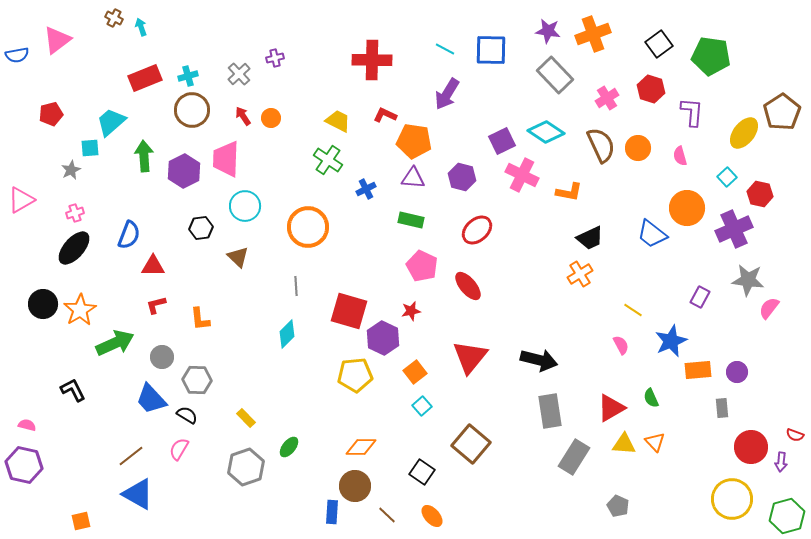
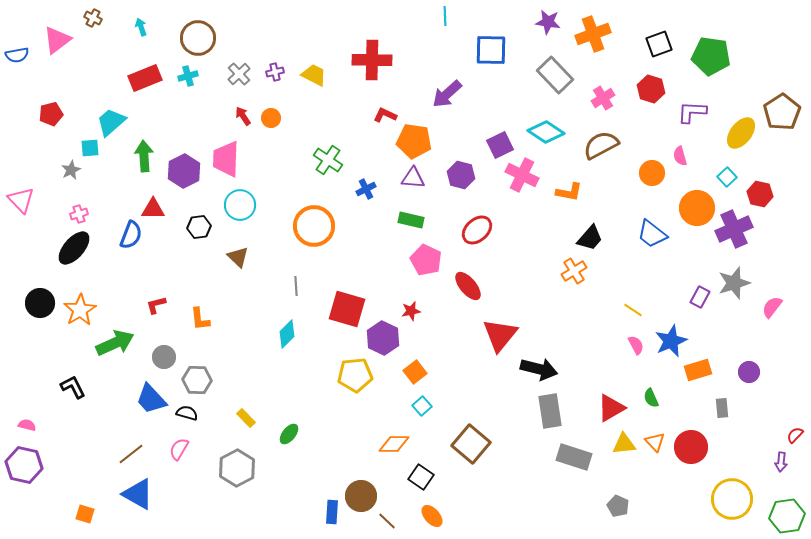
brown cross at (114, 18): moved 21 px left
purple star at (548, 31): moved 9 px up
black square at (659, 44): rotated 16 degrees clockwise
cyan line at (445, 49): moved 33 px up; rotated 60 degrees clockwise
purple cross at (275, 58): moved 14 px down
purple arrow at (447, 94): rotated 16 degrees clockwise
pink cross at (607, 98): moved 4 px left
brown circle at (192, 110): moved 6 px right, 72 px up
purple L-shape at (692, 112): rotated 92 degrees counterclockwise
yellow trapezoid at (338, 121): moved 24 px left, 46 px up
yellow ellipse at (744, 133): moved 3 px left
purple square at (502, 141): moved 2 px left, 4 px down
brown semicircle at (601, 145): rotated 93 degrees counterclockwise
orange circle at (638, 148): moved 14 px right, 25 px down
purple hexagon at (462, 177): moved 1 px left, 2 px up
pink triangle at (21, 200): rotated 44 degrees counterclockwise
cyan circle at (245, 206): moved 5 px left, 1 px up
orange circle at (687, 208): moved 10 px right
pink cross at (75, 213): moved 4 px right, 1 px down
orange circle at (308, 227): moved 6 px right, 1 px up
black hexagon at (201, 228): moved 2 px left, 1 px up
blue semicircle at (129, 235): moved 2 px right
black trapezoid at (590, 238): rotated 24 degrees counterclockwise
red triangle at (153, 266): moved 57 px up
pink pentagon at (422, 266): moved 4 px right, 6 px up
orange cross at (580, 274): moved 6 px left, 3 px up
gray star at (748, 280): moved 14 px left, 3 px down; rotated 24 degrees counterclockwise
black circle at (43, 304): moved 3 px left, 1 px up
pink semicircle at (769, 308): moved 3 px right, 1 px up
red square at (349, 311): moved 2 px left, 2 px up
pink semicircle at (621, 345): moved 15 px right
gray circle at (162, 357): moved 2 px right
red triangle at (470, 357): moved 30 px right, 22 px up
black arrow at (539, 360): moved 9 px down
orange rectangle at (698, 370): rotated 12 degrees counterclockwise
purple circle at (737, 372): moved 12 px right
black L-shape at (73, 390): moved 3 px up
black semicircle at (187, 415): moved 2 px up; rotated 15 degrees counterclockwise
red semicircle at (795, 435): rotated 114 degrees clockwise
yellow triangle at (624, 444): rotated 10 degrees counterclockwise
green ellipse at (289, 447): moved 13 px up
orange diamond at (361, 447): moved 33 px right, 3 px up
red circle at (751, 447): moved 60 px left
brown line at (131, 456): moved 2 px up
gray rectangle at (574, 457): rotated 76 degrees clockwise
gray hexagon at (246, 467): moved 9 px left, 1 px down; rotated 9 degrees counterclockwise
black square at (422, 472): moved 1 px left, 5 px down
brown circle at (355, 486): moved 6 px right, 10 px down
brown line at (387, 515): moved 6 px down
green hexagon at (787, 516): rotated 8 degrees clockwise
orange square at (81, 521): moved 4 px right, 7 px up; rotated 30 degrees clockwise
